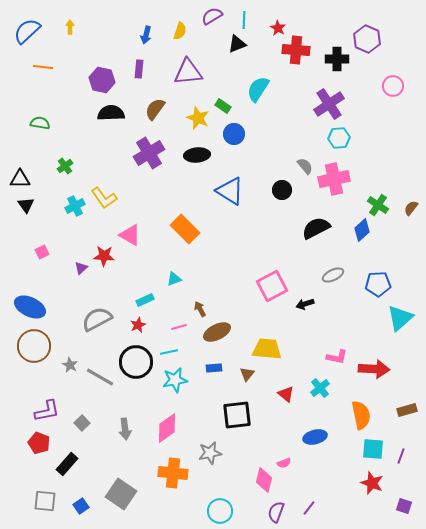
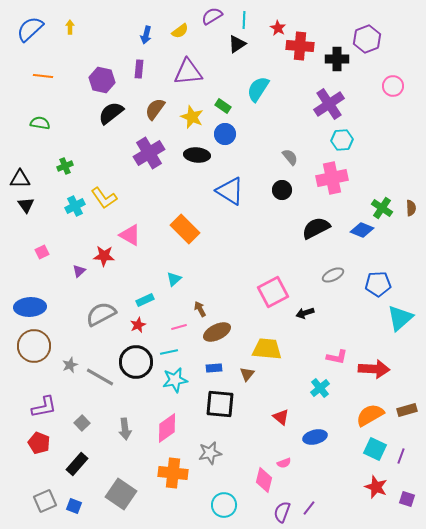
blue semicircle at (27, 31): moved 3 px right, 2 px up
yellow semicircle at (180, 31): rotated 36 degrees clockwise
purple hexagon at (367, 39): rotated 16 degrees clockwise
black triangle at (237, 44): rotated 12 degrees counterclockwise
red cross at (296, 50): moved 4 px right, 4 px up
orange line at (43, 67): moved 9 px down
black semicircle at (111, 113): rotated 36 degrees counterclockwise
yellow star at (198, 118): moved 6 px left, 1 px up
blue circle at (234, 134): moved 9 px left
cyan hexagon at (339, 138): moved 3 px right, 2 px down
black ellipse at (197, 155): rotated 10 degrees clockwise
green cross at (65, 166): rotated 14 degrees clockwise
gray semicircle at (305, 166): moved 15 px left, 9 px up
pink cross at (334, 179): moved 2 px left, 1 px up
green cross at (378, 205): moved 4 px right, 3 px down
brown semicircle at (411, 208): rotated 140 degrees clockwise
blue diamond at (362, 230): rotated 65 degrees clockwise
purple triangle at (81, 268): moved 2 px left, 3 px down
cyan triangle at (174, 279): rotated 21 degrees counterclockwise
pink square at (272, 286): moved 1 px right, 6 px down
black arrow at (305, 304): moved 9 px down
blue ellipse at (30, 307): rotated 28 degrees counterclockwise
gray semicircle at (97, 319): moved 4 px right, 5 px up
gray star at (70, 365): rotated 21 degrees clockwise
red triangle at (286, 394): moved 5 px left, 23 px down
purple L-shape at (47, 411): moved 3 px left, 4 px up
black square at (237, 415): moved 17 px left, 11 px up; rotated 12 degrees clockwise
orange semicircle at (361, 415): moved 9 px right; rotated 108 degrees counterclockwise
cyan square at (373, 449): moved 2 px right; rotated 20 degrees clockwise
black rectangle at (67, 464): moved 10 px right
red star at (372, 483): moved 4 px right, 4 px down
gray square at (45, 501): rotated 30 degrees counterclockwise
blue square at (81, 506): moved 7 px left; rotated 35 degrees counterclockwise
purple square at (404, 506): moved 3 px right, 7 px up
cyan circle at (220, 511): moved 4 px right, 6 px up
purple semicircle at (276, 512): moved 6 px right
